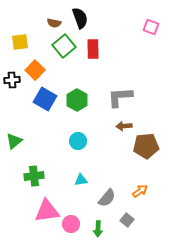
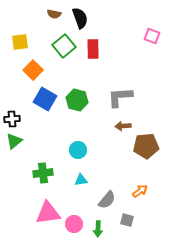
brown semicircle: moved 9 px up
pink square: moved 1 px right, 9 px down
orange square: moved 2 px left
black cross: moved 39 px down
green hexagon: rotated 15 degrees counterclockwise
brown arrow: moved 1 px left
cyan circle: moved 9 px down
green cross: moved 9 px right, 3 px up
gray semicircle: moved 2 px down
pink triangle: moved 1 px right, 2 px down
gray square: rotated 24 degrees counterclockwise
pink circle: moved 3 px right
